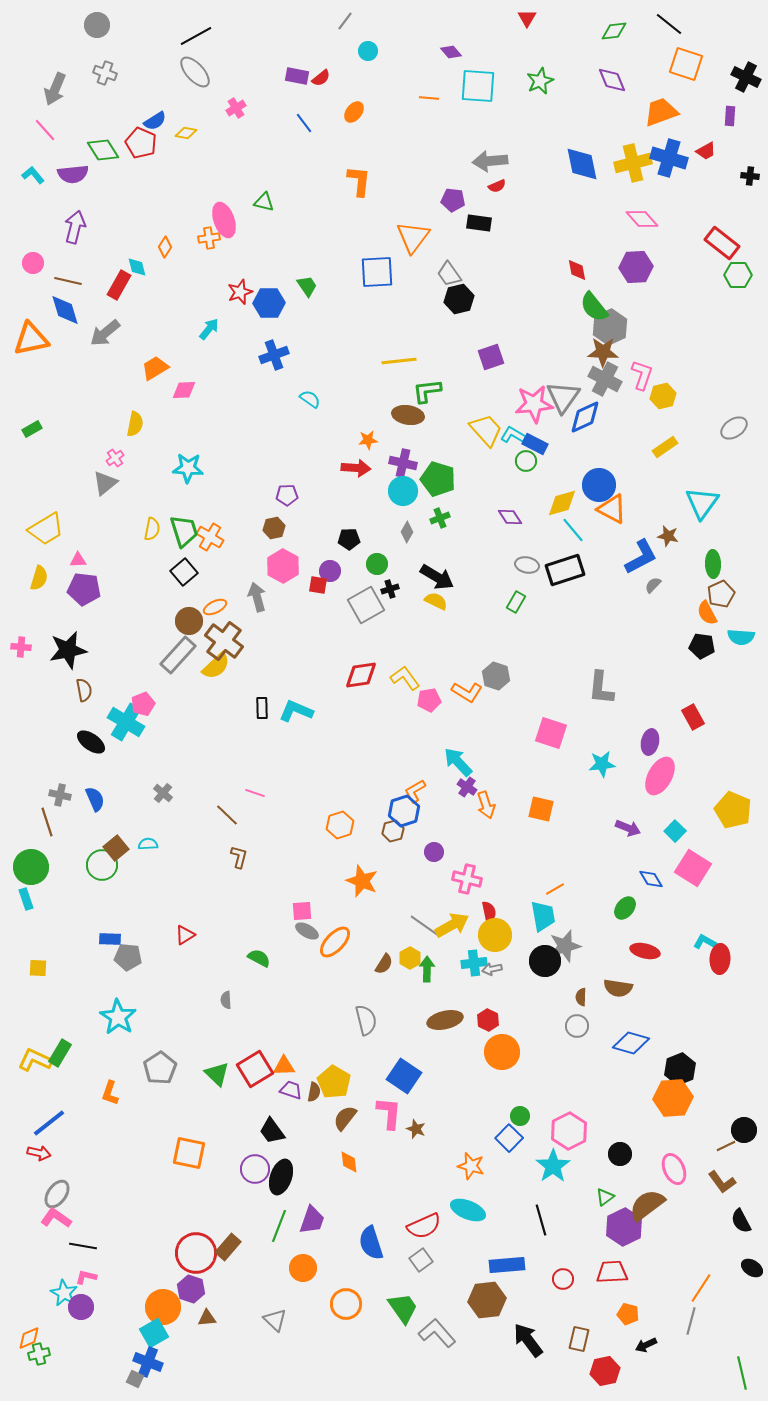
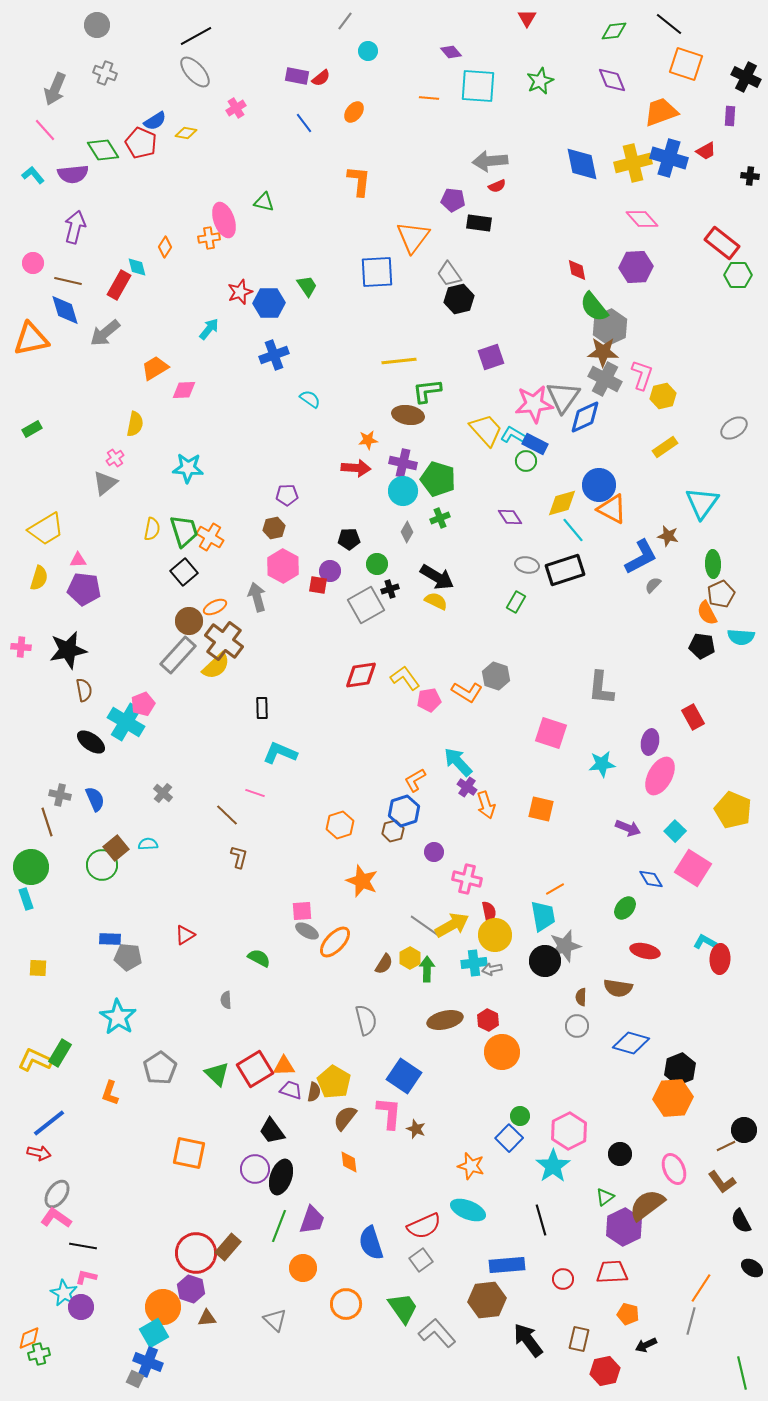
cyan L-shape at (296, 711): moved 16 px left, 42 px down
orange L-shape at (415, 791): moved 11 px up
